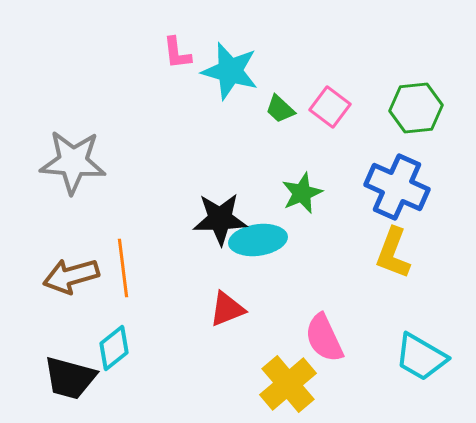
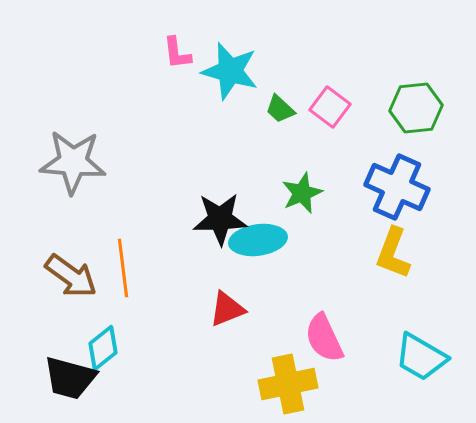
brown arrow: rotated 128 degrees counterclockwise
cyan diamond: moved 11 px left
yellow cross: rotated 28 degrees clockwise
